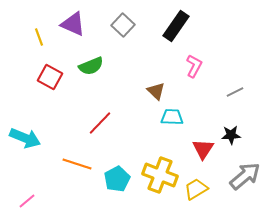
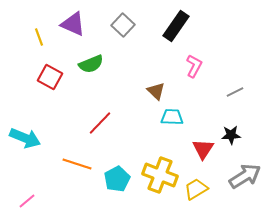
green semicircle: moved 2 px up
gray arrow: rotated 8 degrees clockwise
